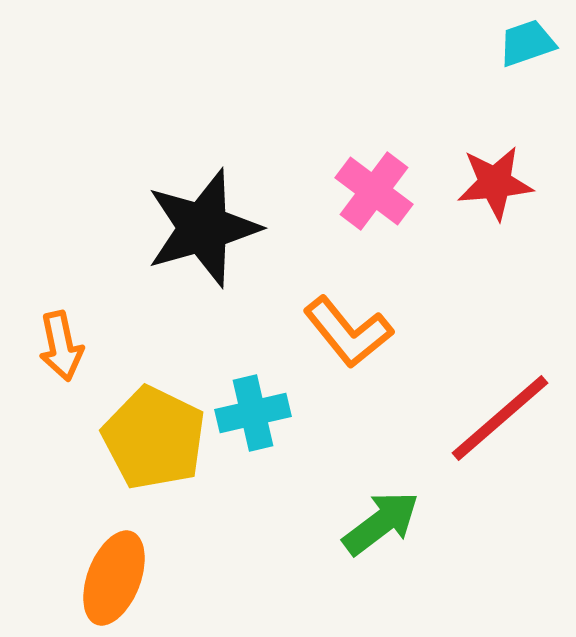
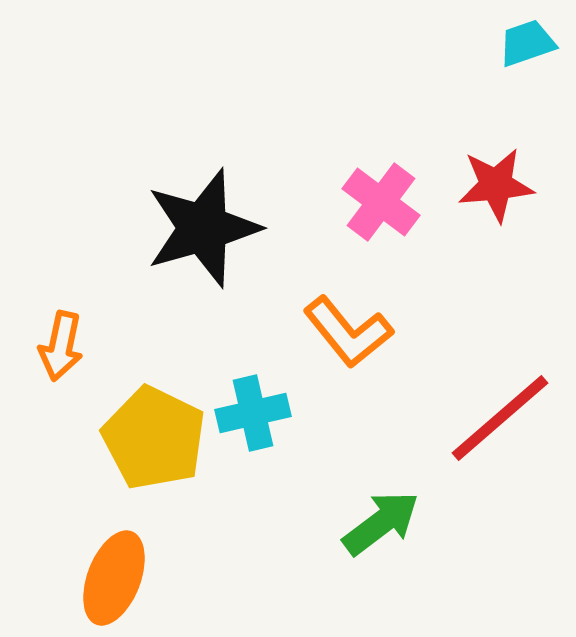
red star: moved 1 px right, 2 px down
pink cross: moved 7 px right, 11 px down
orange arrow: rotated 24 degrees clockwise
